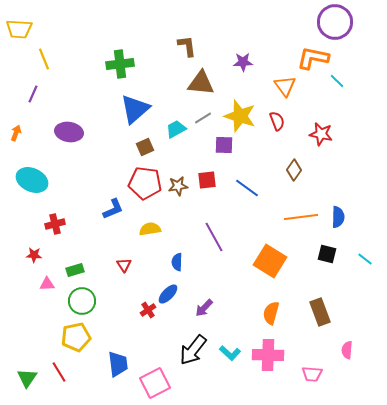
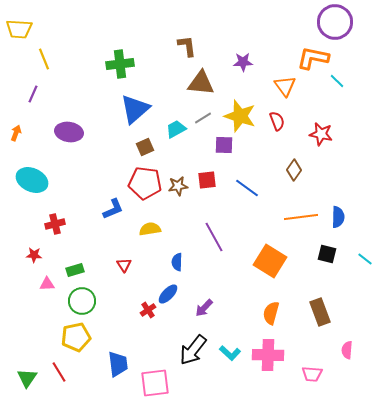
pink square at (155, 383): rotated 20 degrees clockwise
